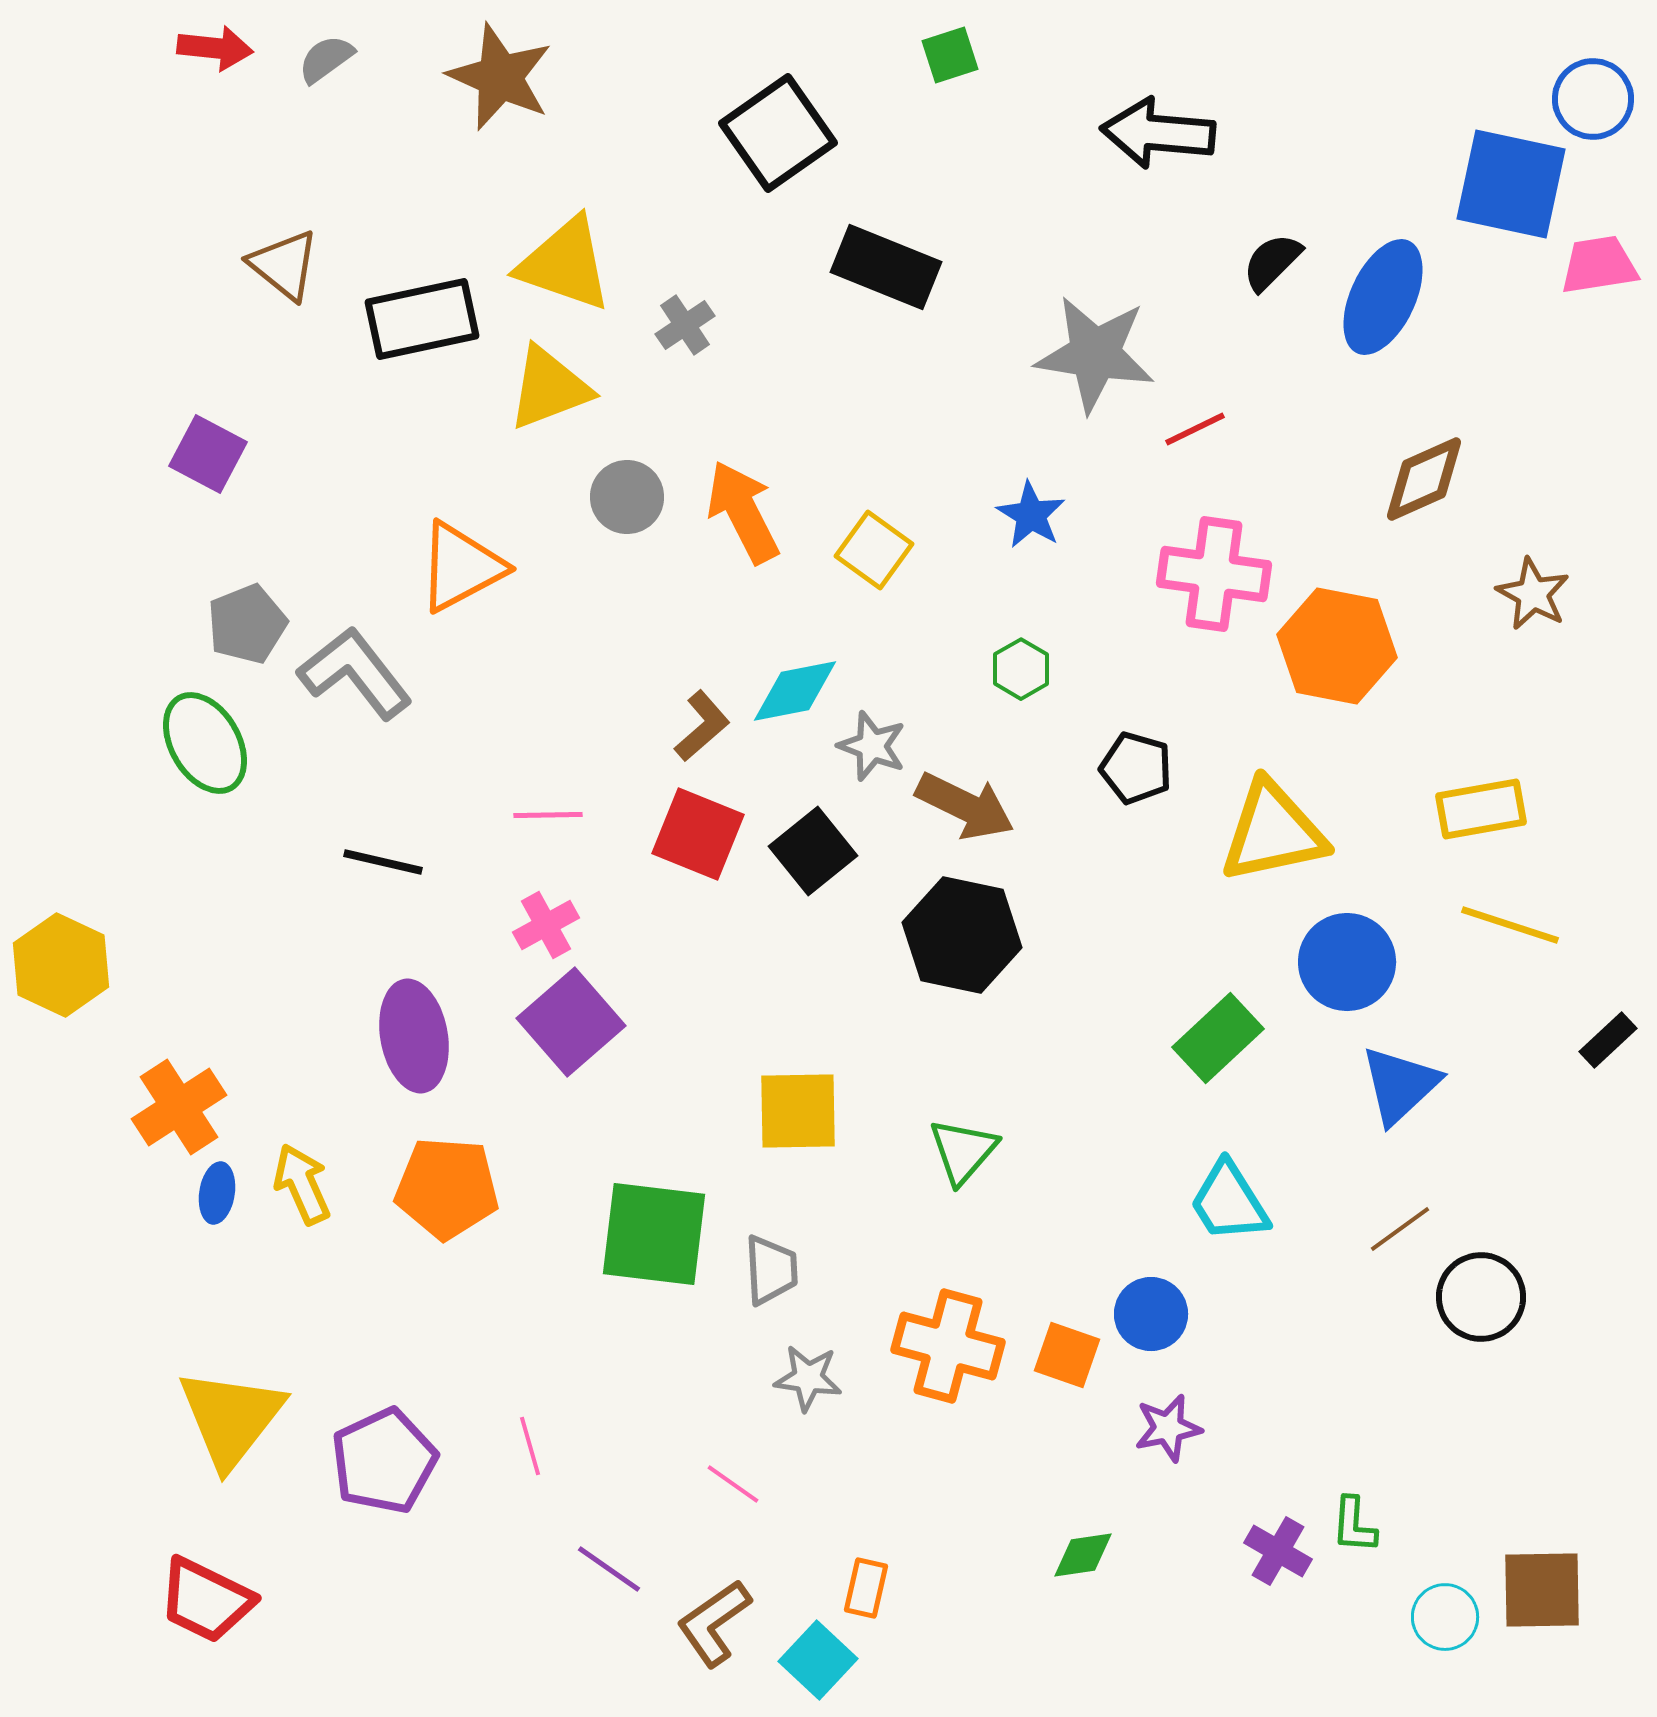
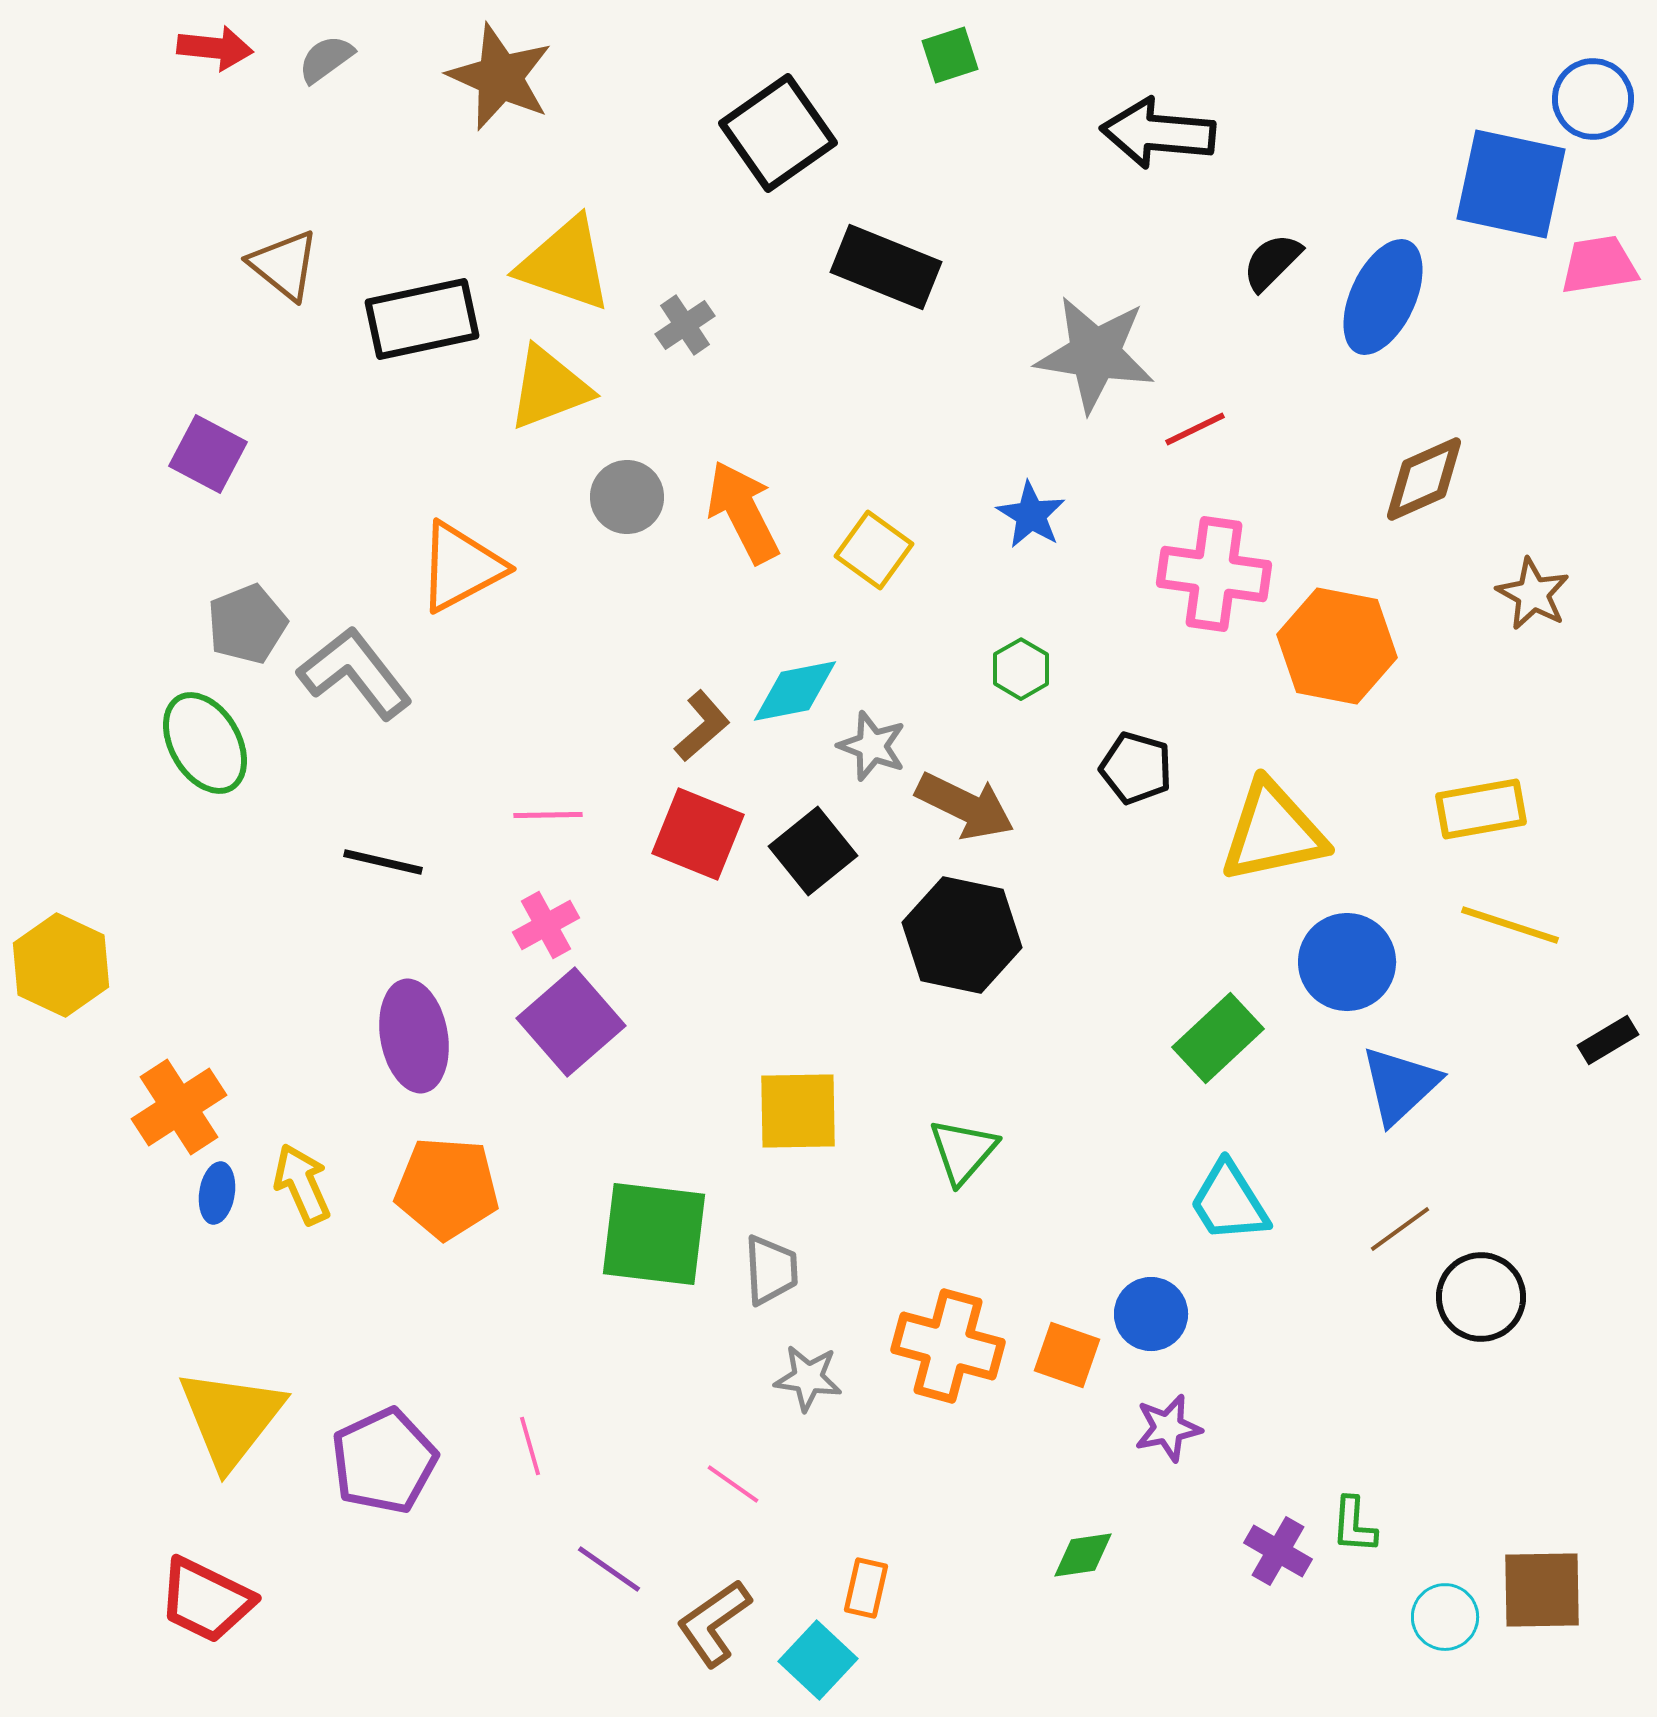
black rectangle at (1608, 1040): rotated 12 degrees clockwise
